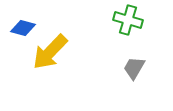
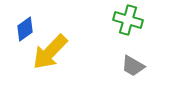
blue diamond: moved 2 px right, 1 px down; rotated 50 degrees counterclockwise
gray trapezoid: moved 1 px left, 2 px up; rotated 90 degrees counterclockwise
